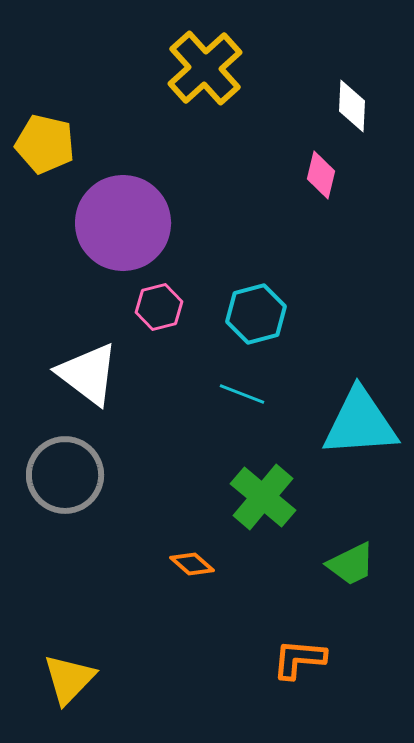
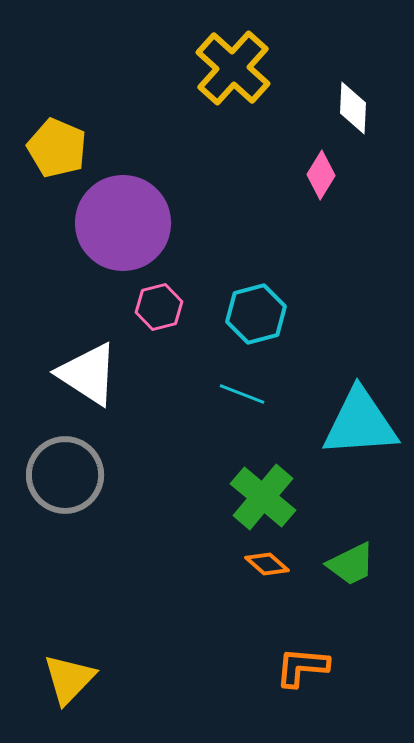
yellow cross: moved 28 px right; rotated 6 degrees counterclockwise
white diamond: moved 1 px right, 2 px down
yellow pentagon: moved 12 px right, 4 px down; rotated 10 degrees clockwise
pink diamond: rotated 18 degrees clockwise
white triangle: rotated 4 degrees counterclockwise
orange diamond: moved 75 px right
orange L-shape: moved 3 px right, 8 px down
